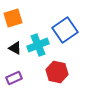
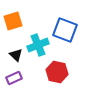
orange square: moved 3 px down
blue square: rotated 35 degrees counterclockwise
black triangle: moved 1 px right, 7 px down; rotated 16 degrees clockwise
